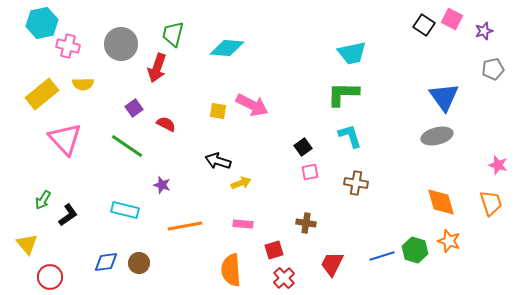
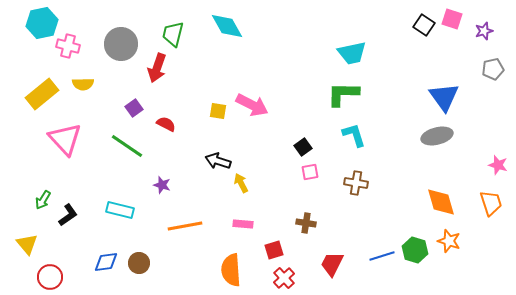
pink square at (452, 19): rotated 10 degrees counterclockwise
cyan diamond at (227, 48): moved 22 px up; rotated 56 degrees clockwise
cyan L-shape at (350, 136): moved 4 px right, 1 px up
yellow arrow at (241, 183): rotated 96 degrees counterclockwise
cyan rectangle at (125, 210): moved 5 px left
